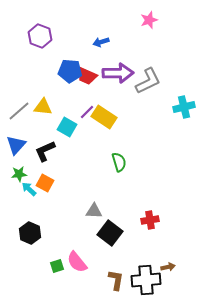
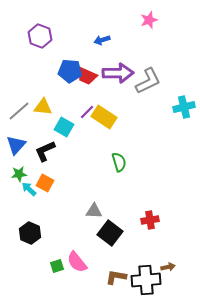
blue arrow: moved 1 px right, 2 px up
cyan square: moved 3 px left
brown L-shape: moved 3 px up; rotated 90 degrees counterclockwise
